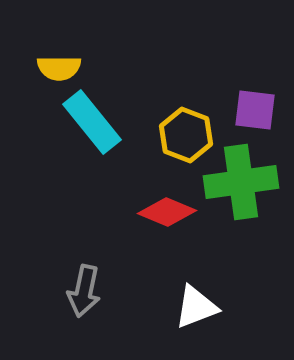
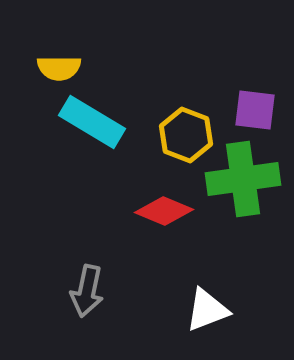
cyan rectangle: rotated 20 degrees counterclockwise
green cross: moved 2 px right, 3 px up
red diamond: moved 3 px left, 1 px up
gray arrow: moved 3 px right
white triangle: moved 11 px right, 3 px down
